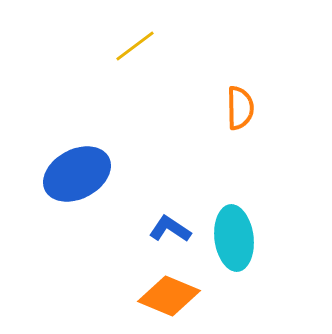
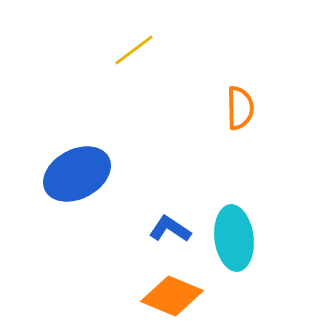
yellow line: moved 1 px left, 4 px down
orange diamond: moved 3 px right
